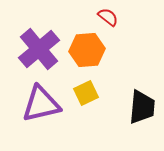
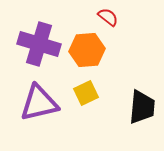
purple cross: moved 5 px up; rotated 33 degrees counterclockwise
purple triangle: moved 2 px left, 1 px up
